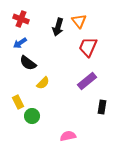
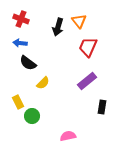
blue arrow: rotated 40 degrees clockwise
